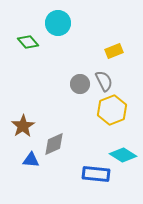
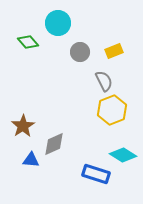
gray circle: moved 32 px up
blue rectangle: rotated 12 degrees clockwise
